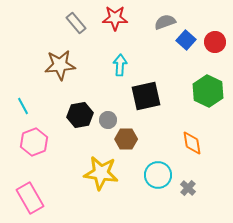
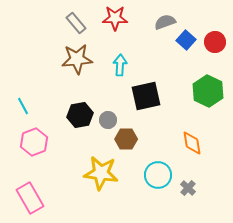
brown star: moved 17 px right, 6 px up
